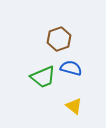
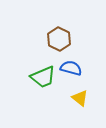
brown hexagon: rotated 15 degrees counterclockwise
yellow triangle: moved 6 px right, 8 px up
